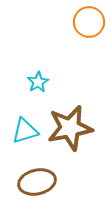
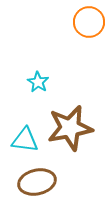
cyan star: rotated 10 degrees counterclockwise
cyan triangle: moved 9 px down; rotated 24 degrees clockwise
